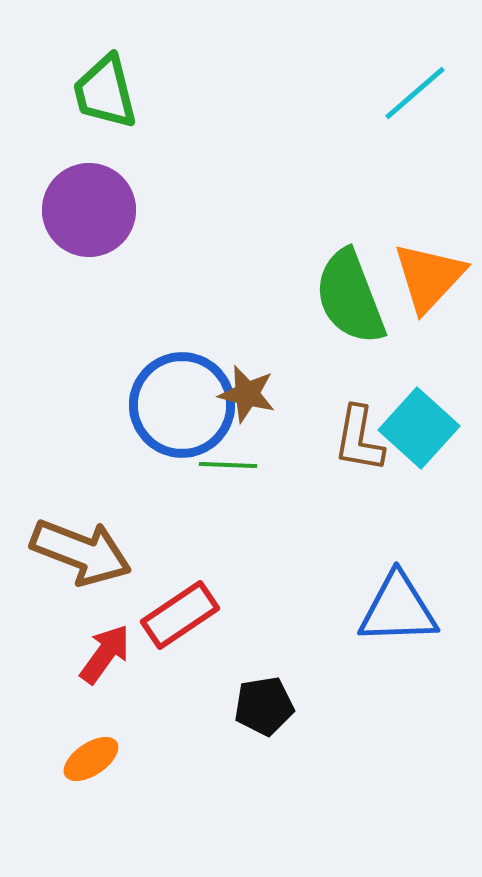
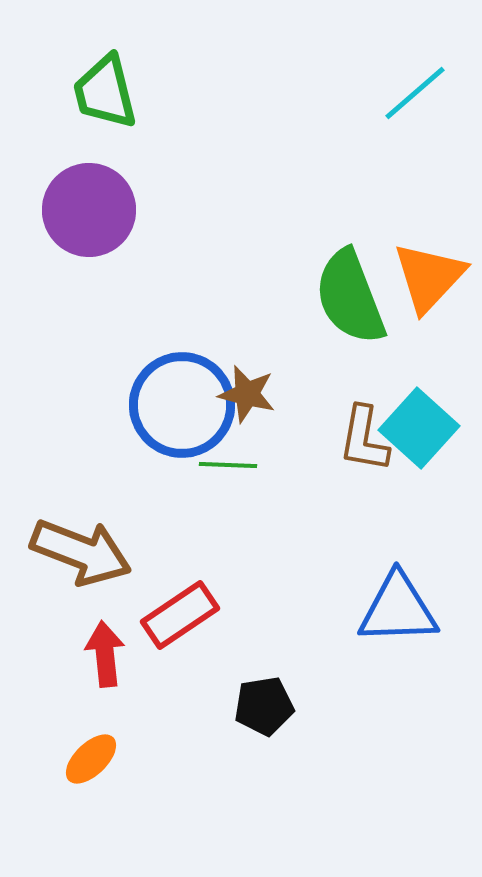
brown L-shape: moved 5 px right
red arrow: rotated 42 degrees counterclockwise
orange ellipse: rotated 10 degrees counterclockwise
